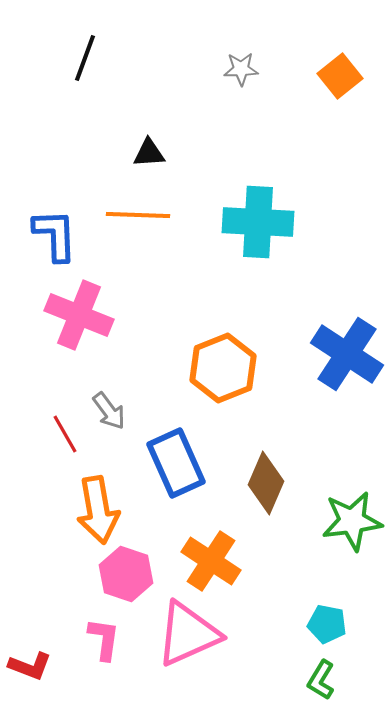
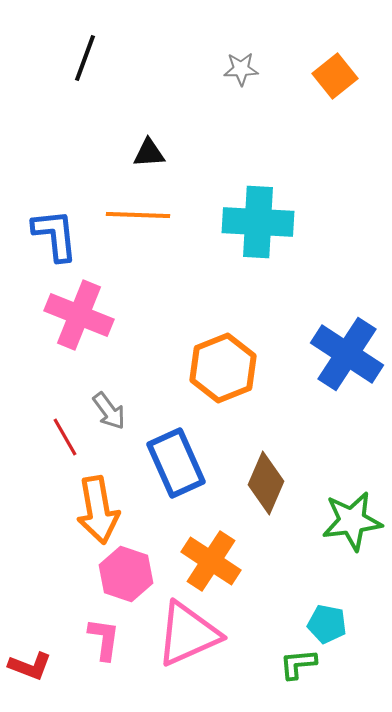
orange square: moved 5 px left
blue L-shape: rotated 4 degrees counterclockwise
red line: moved 3 px down
green L-shape: moved 23 px left, 16 px up; rotated 54 degrees clockwise
